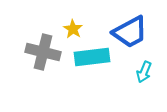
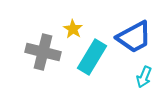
blue trapezoid: moved 4 px right, 5 px down
cyan rectangle: rotated 52 degrees counterclockwise
cyan arrow: moved 5 px down
